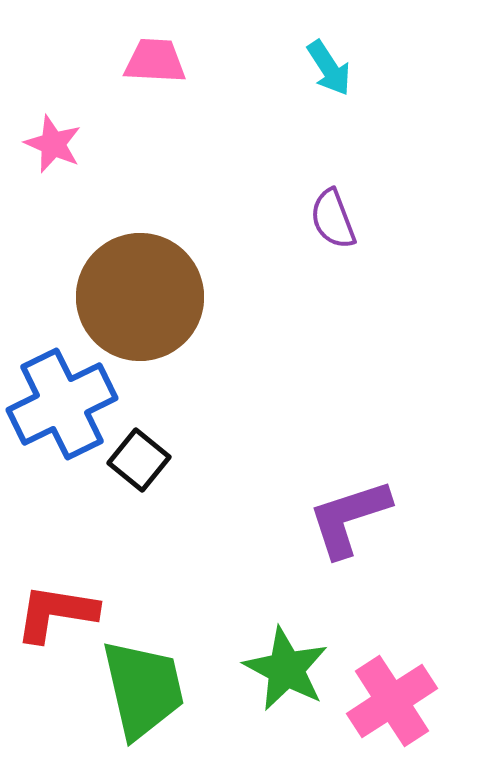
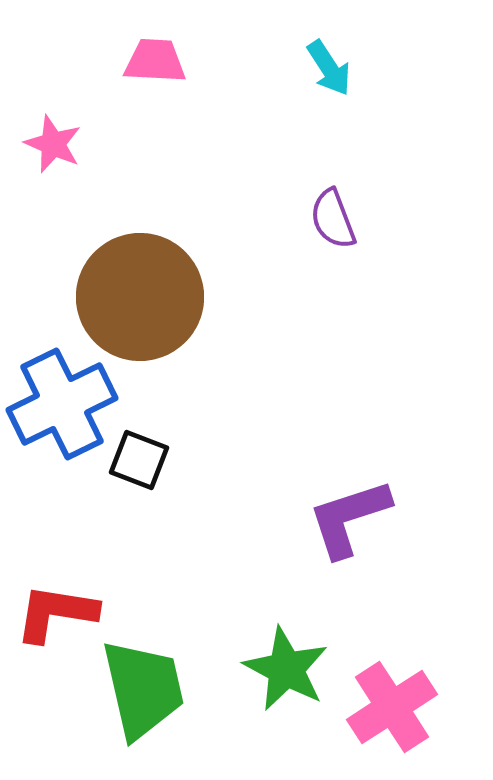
black square: rotated 18 degrees counterclockwise
pink cross: moved 6 px down
